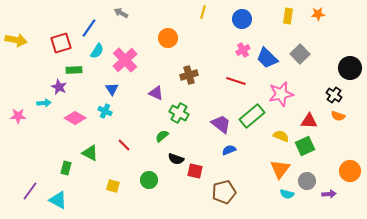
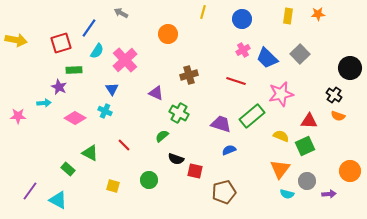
orange circle at (168, 38): moved 4 px up
purple trapezoid at (221, 124): rotated 20 degrees counterclockwise
green rectangle at (66, 168): moved 2 px right, 1 px down; rotated 64 degrees counterclockwise
